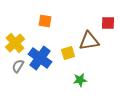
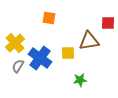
orange square: moved 4 px right, 3 px up
yellow square: rotated 16 degrees clockwise
